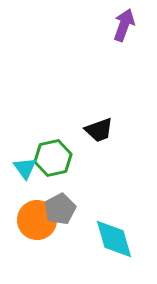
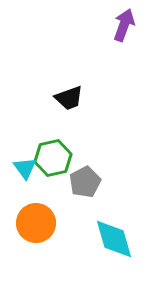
black trapezoid: moved 30 px left, 32 px up
gray pentagon: moved 25 px right, 27 px up
orange circle: moved 1 px left, 3 px down
